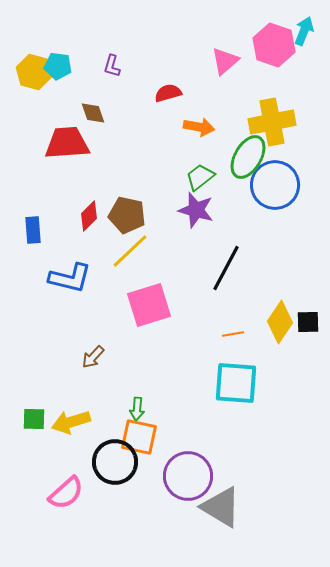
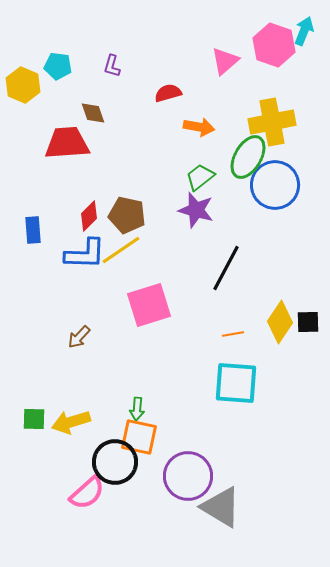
yellow hexagon: moved 11 px left, 13 px down; rotated 8 degrees clockwise
yellow line: moved 9 px left, 1 px up; rotated 9 degrees clockwise
blue L-shape: moved 15 px right, 24 px up; rotated 12 degrees counterclockwise
brown arrow: moved 14 px left, 20 px up
pink semicircle: moved 21 px right
